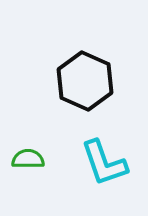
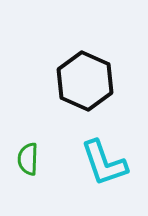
green semicircle: rotated 88 degrees counterclockwise
